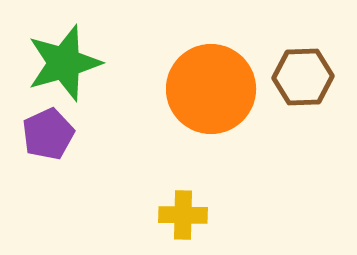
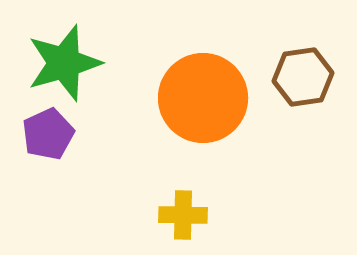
brown hexagon: rotated 6 degrees counterclockwise
orange circle: moved 8 px left, 9 px down
